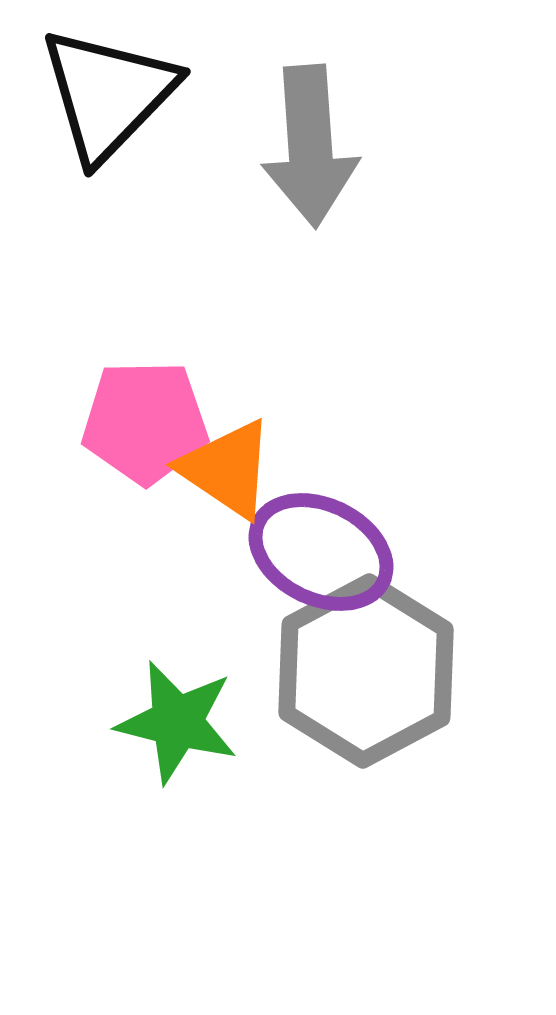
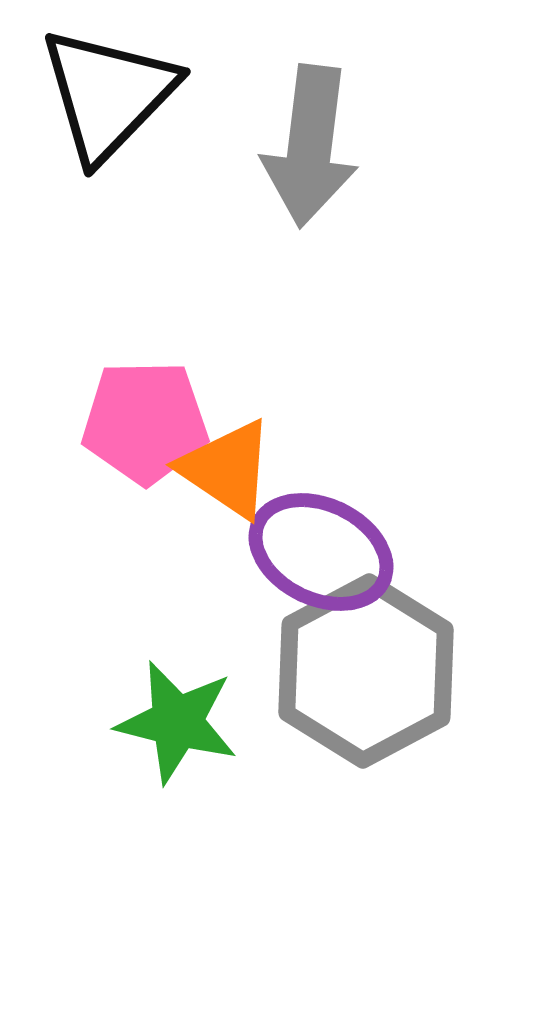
gray arrow: rotated 11 degrees clockwise
